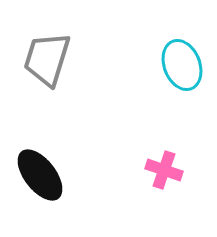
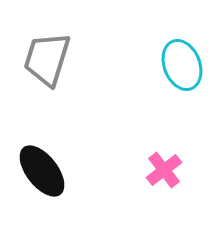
pink cross: rotated 33 degrees clockwise
black ellipse: moved 2 px right, 4 px up
